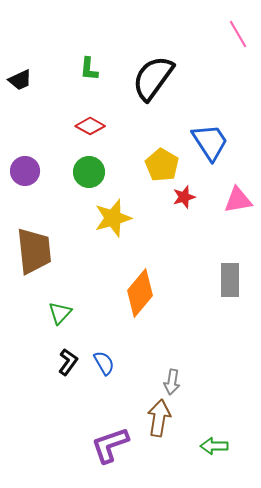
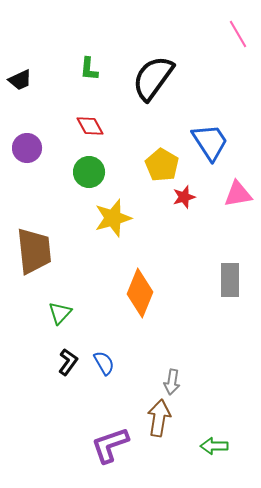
red diamond: rotated 32 degrees clockwise
purple circle: moved 2 px right, 23 px up
pink triangle: moved 6 px up
orange diamond: rotated 18 degrees counterclockwise
